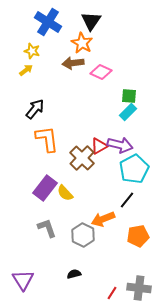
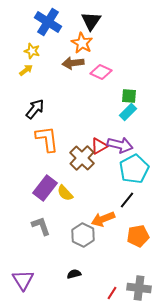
gray L-shape: moved 6 px left, 2 px up
